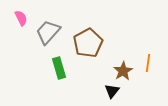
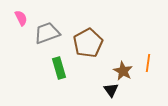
gray trapezoid: moved 1 px left, 1 px down; rotated 28 degrees clockwise
brown star: rotated 12 degrees counterclockwise
black triangle: moved 1 px left, 1 px up; rotated 14 degrees counterclockwise
